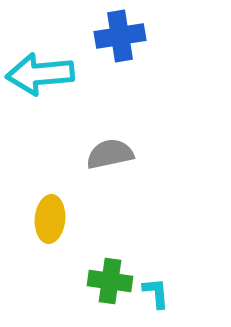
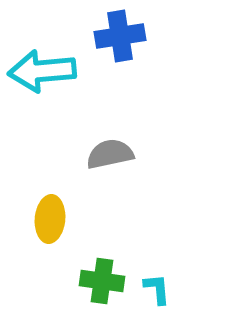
cyan arrow: moved 2 px right, 3 px up
green cross: moved 8 px left
cyan L-shape: moved 1 px right, 4 px up
